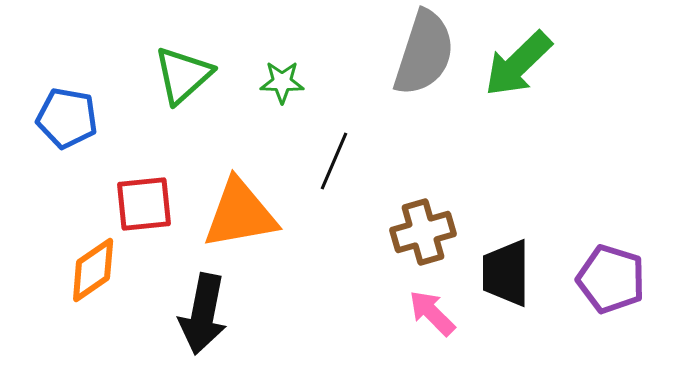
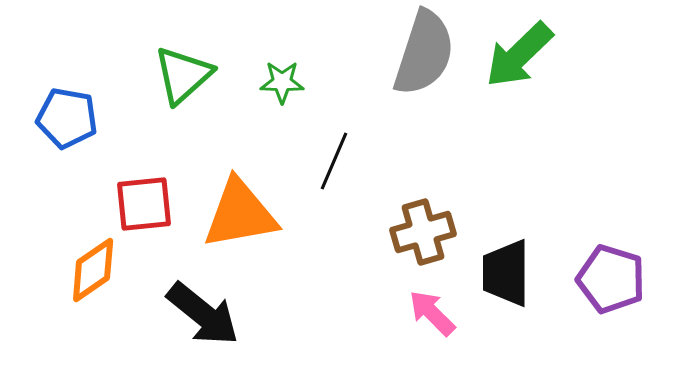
green arrow: moved 1 px right, 9 px up
black arrow: rotated 62 degrees counterclockwise
